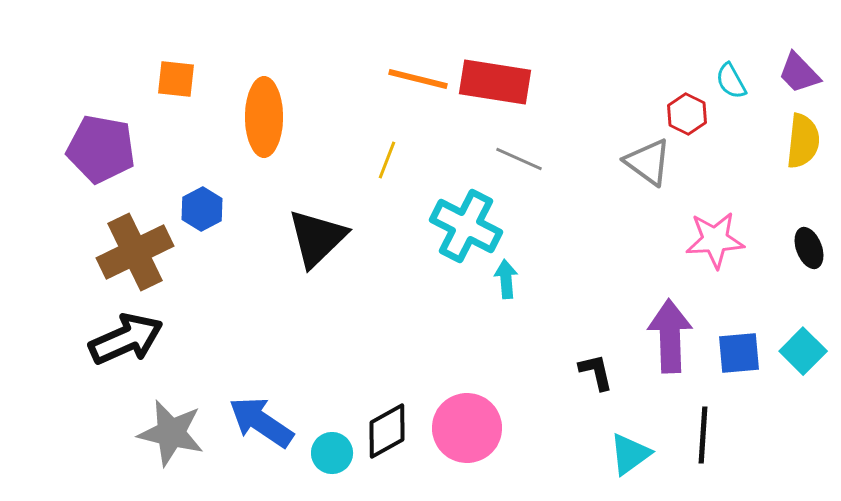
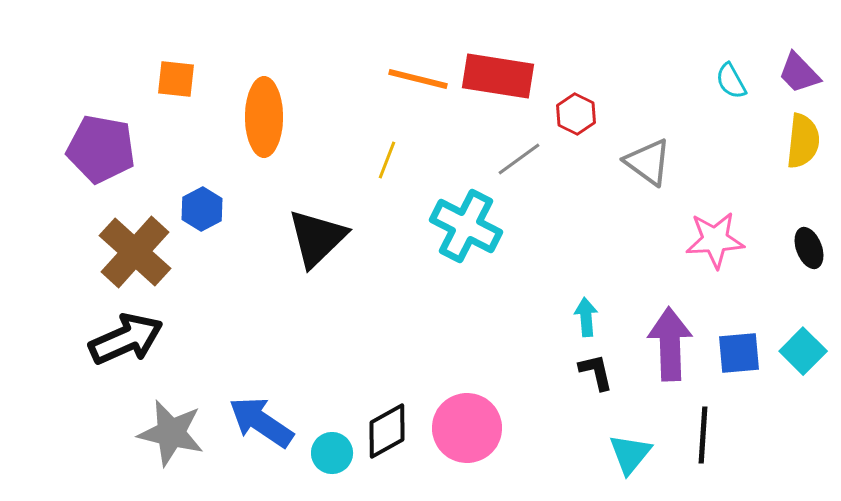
red rectangle: moved 3 px right, 6 px up
red hexagon: moved 111 px left
gray line: rotated 60 degrees counterclockwise
brown cross: rotated 22 degrees counterclockwise
cyan arrow: moved 80 px right, 38 px down
purple arrow: moved 8 px down
cyan triangle: rotated 15 degrees counterclockwise
